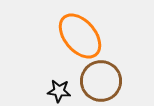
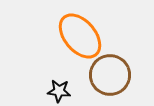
brown circle: moved 9 px right, 6 px up
